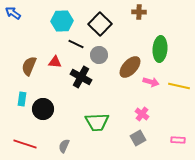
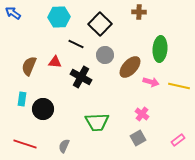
cyan hexagon: moved 3 px left, 4 px up
gray circle: moved 6 px right
pink rectangle: rotated 40 degrees counterclockwise
